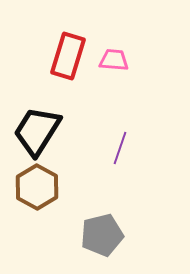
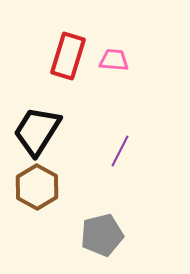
purple line: moved 3 px down; rotated 8 degrees clockwise
